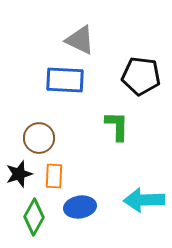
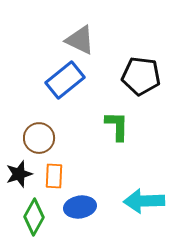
blue rectangle: rotated 42 degrees counterclockwise
cyan arrow: moved 1 px down
